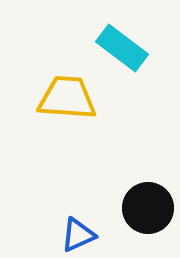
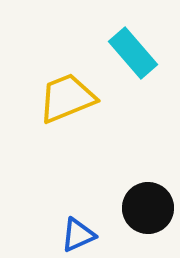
cyan rectangle: moved 11 px right, 5 px down; rotated 12 degrees clockwise
yellow trapezoid: rotated 26 degrees counterclockwise
